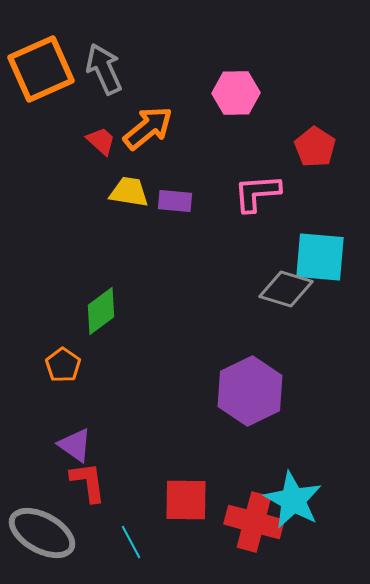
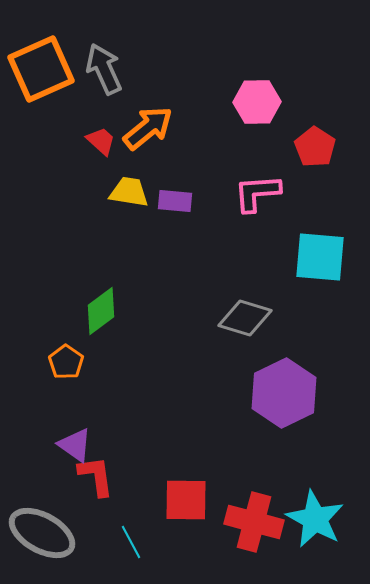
pink hexagon: moved 21 px right, 9 px down
gray diamond: moved 41 px left, 29 px down
orange pentagon: moved 3 px right, 3 px up
purple hexagon: moved 34 px right, 2 px down
red L-shape: moved 8 px right, 6 px up
cyan star: moved 22 px right, 19 px down
